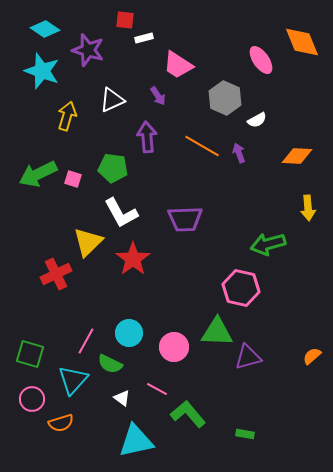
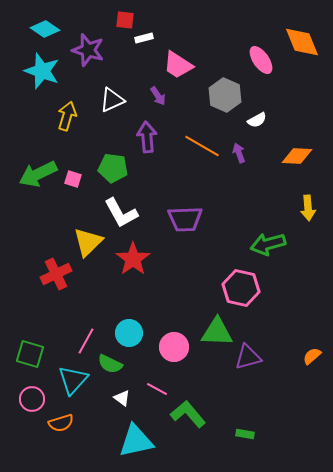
gray hexagon at (225, 98): moved 3 px up
